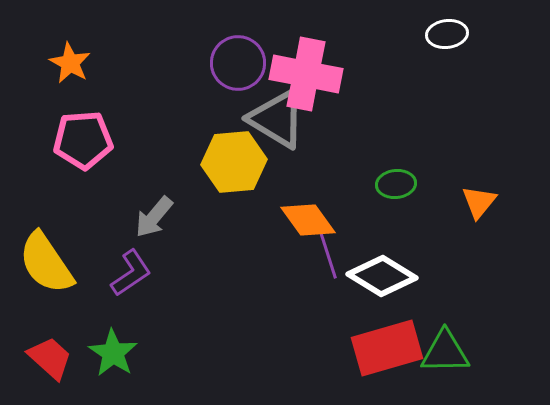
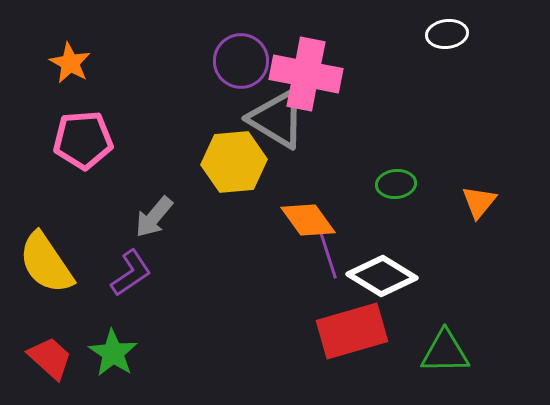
purple circle: moved 3 px right, 2 px up
red rectangle: moved 35 px left, 17 px up
